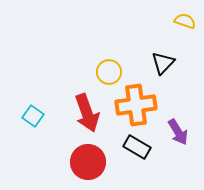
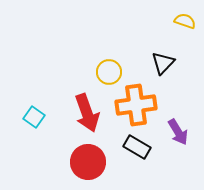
cyan square: moved 1 px right, 1 px down
